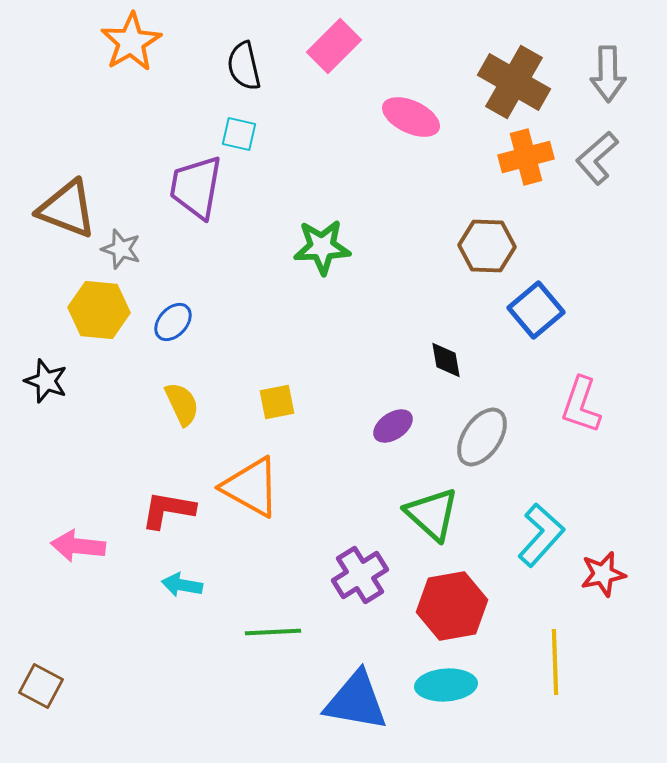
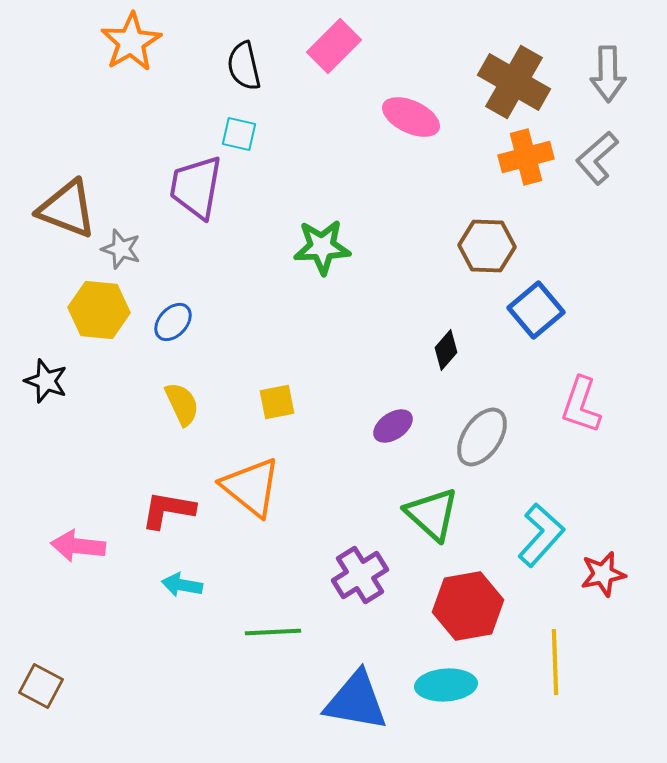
black diamond: moved 10 px up; rotated 51 degrees clockwise
orange triangle: rotated 10 degrees clockwise
red hexagon: moved 16 px right
